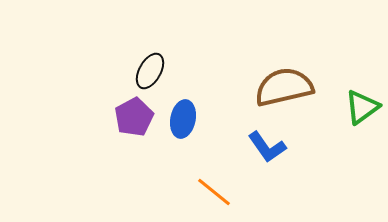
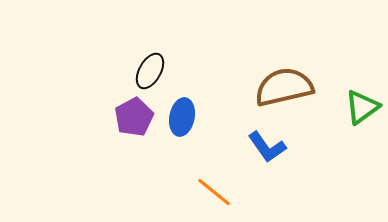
blue ellipse: moved 1 px left, 2 px up
